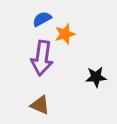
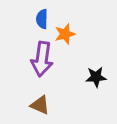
blue semicircle: rotated 60 degrees counterclockwise
purple arrow: moved 1 px down
